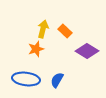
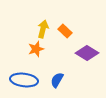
purple diamond: moved 2 px down
blue ellipse: moved 2 px left, 1 px down
